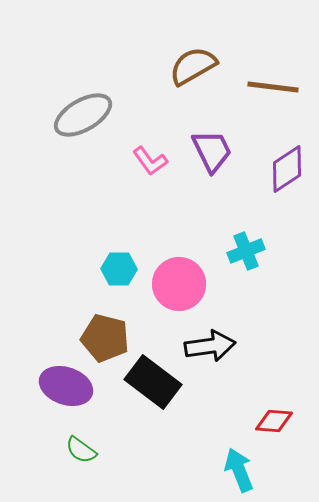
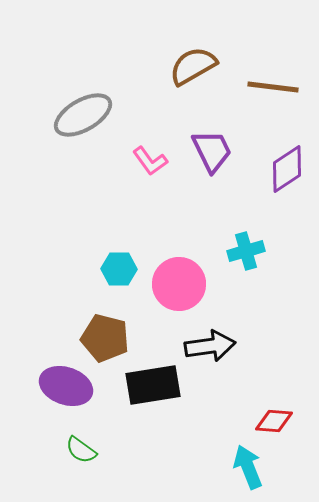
cyan cross: rotated 6 degrees clockwise
black rectangle: moved 3 px down; rotated 46 degrees counterclockwise
cyan arrow: moved 9 px right, 3 px up
